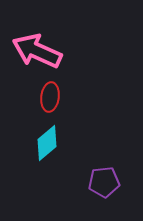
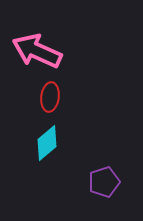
purple pentagon: rotated 12 degrees counterclockwise
